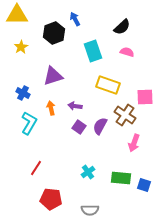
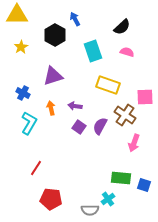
black hexagon: moved 1 px right, 2 px down; rotated 10 degrees counterclockwise
cyan cross: moved 20 px right, 27 px down
